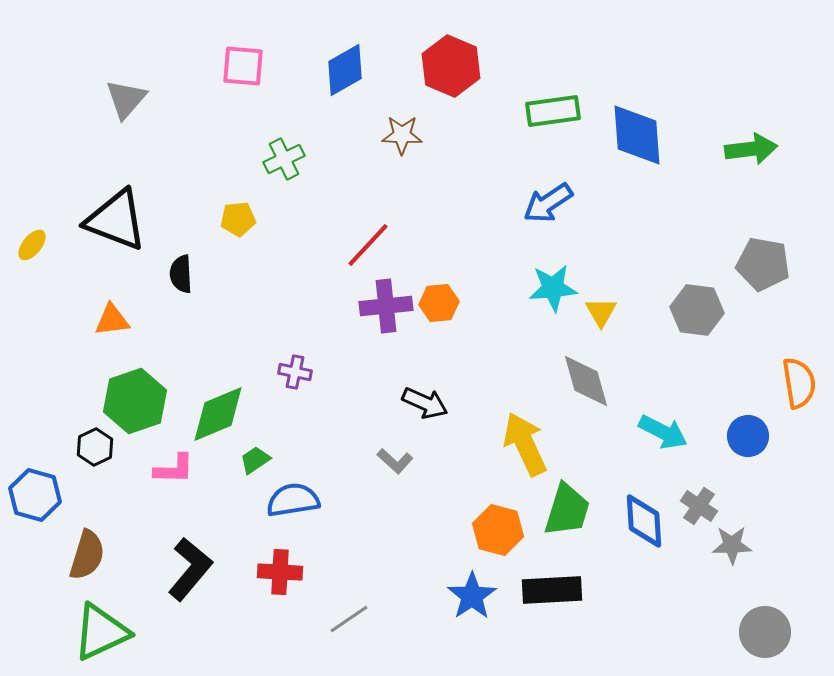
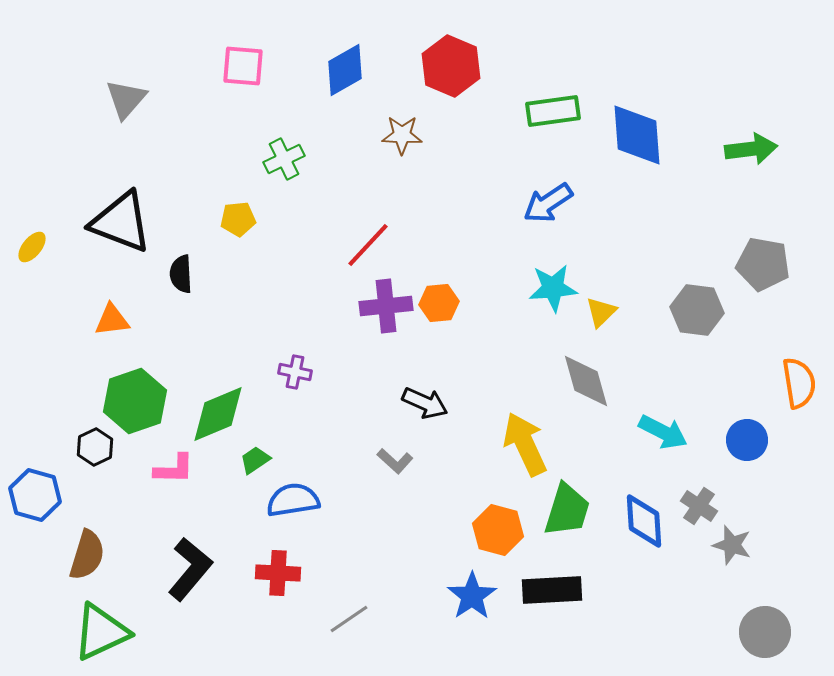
black triangle at (116, 220): moved 5 px right, 2 px down
yellow ellipse at (32, 245): moved 2 px down
yellow triangle at (601, 312): rotated 16 degrees clockwise
blue circle at (748, 436): moved 1 px left, 4 px down
gray star at (732, 545): rotated 18 degrees clockwise
red cross at (280, 572): moved 2 px left, 1 px down
